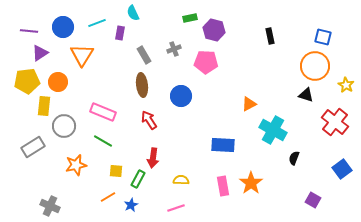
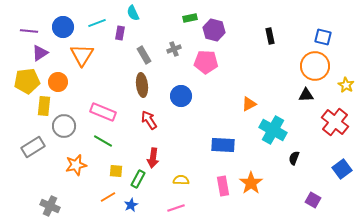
black triangle at (306, 95): rotated 21 degrees counterclockwise
